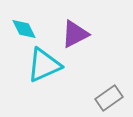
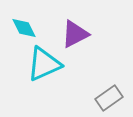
cyan diamond: moved 1 px up
cyan triangle: moved 1 px up
